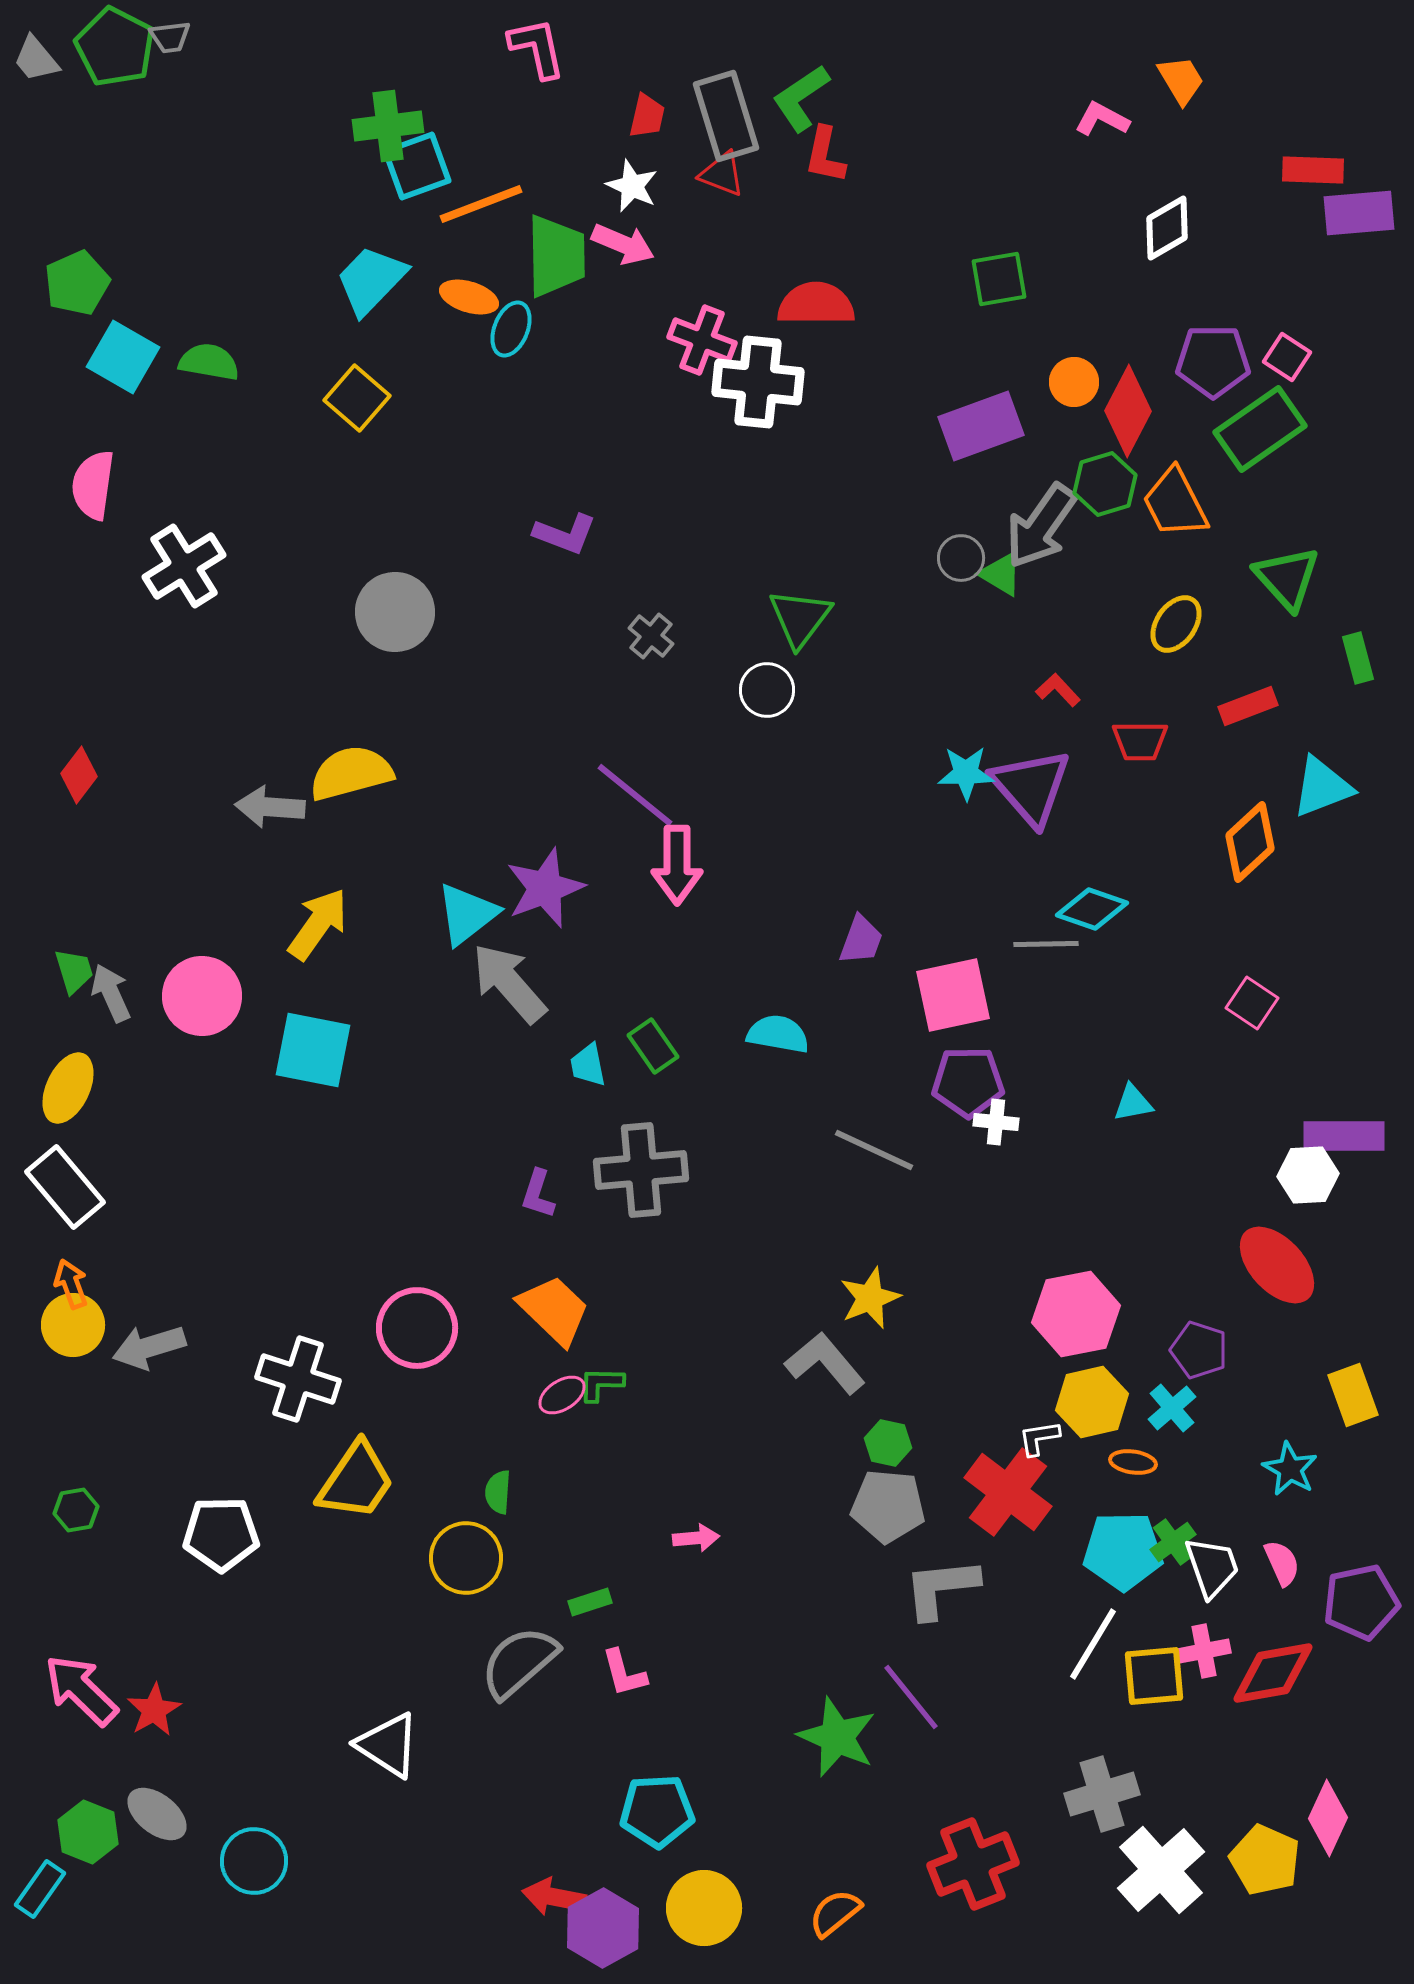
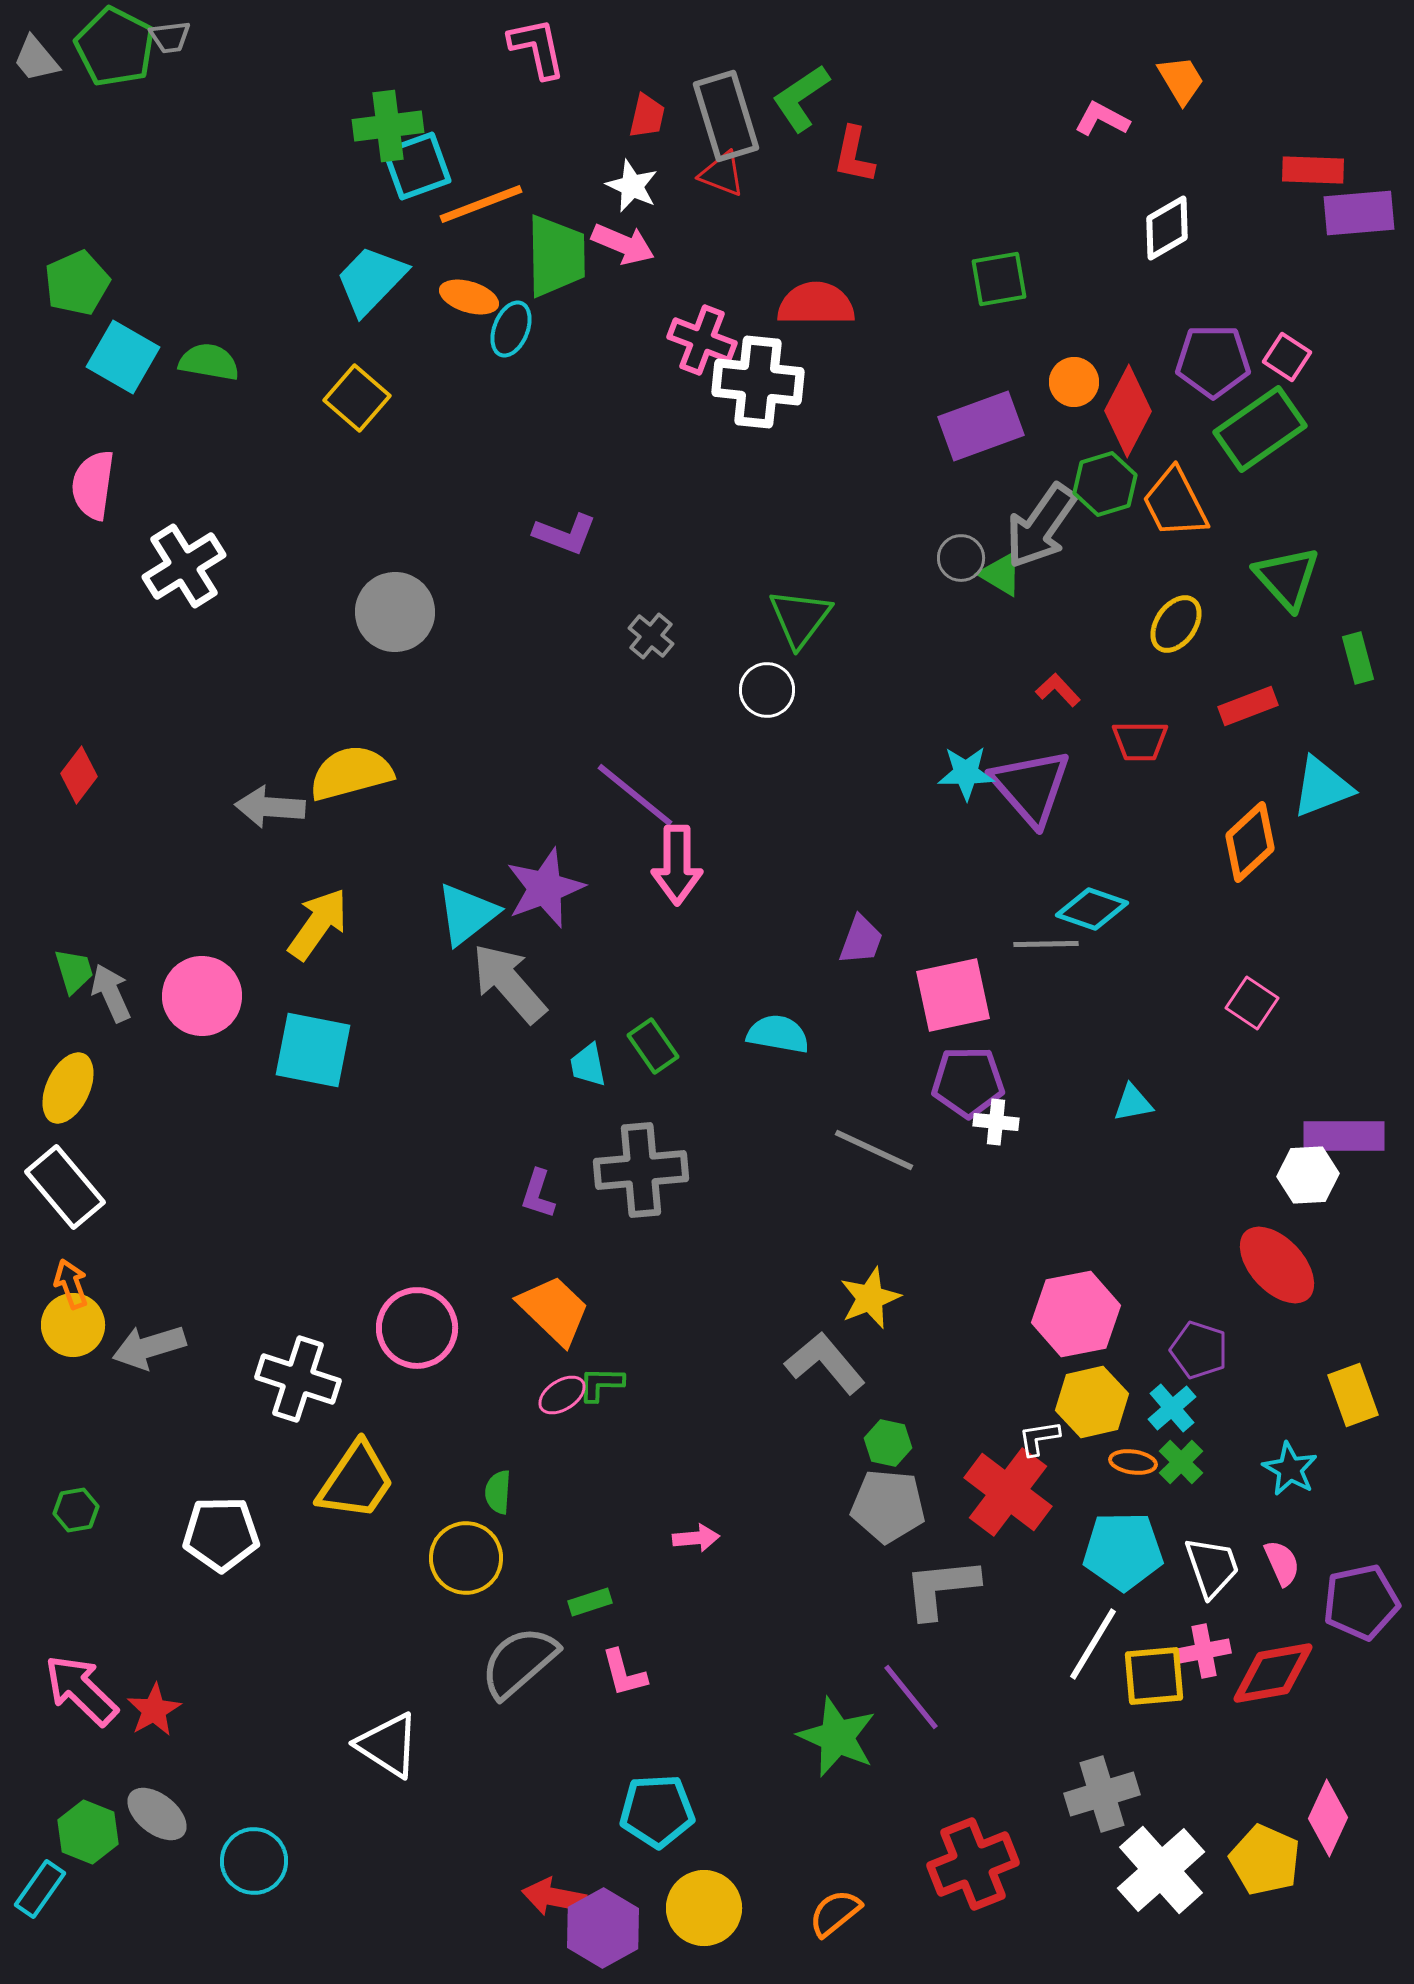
red L-shape at (825, 155): moved 29 px right
green cross at (1173, 1542): moved 8 px right, 80 px up; rotated 9 degrees counterclockwise
